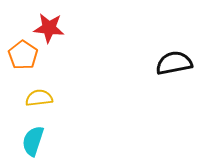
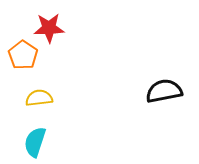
red star: rotated 8 degrees counterclockwise
black semicircle: moved 10 px left, 28 px down
cyan semicircle: moved 2 px right, 1 px down
